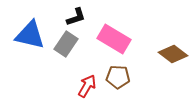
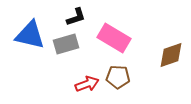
pink rectangle: moved 1 px up
gray rectangle: rotated 40 degrees clockwise
brown diamond: moved 2 px left, 1 px down; rotated 56 degrees counterclockwise
red arrow: moved 2 px up; rotated 40 degrees clockwise
